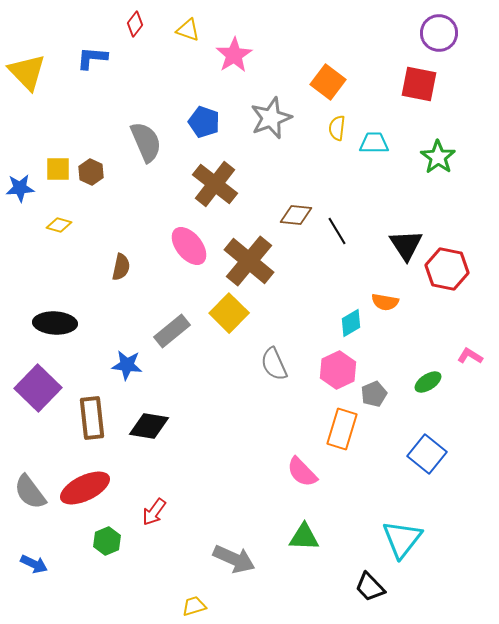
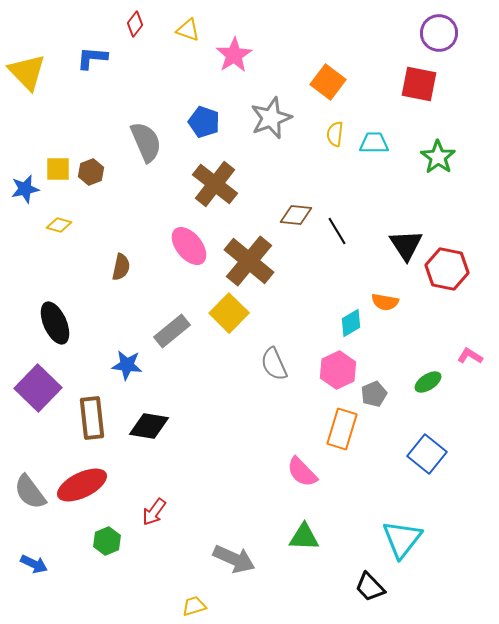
yellow semicircle at (337, 128): moved 2 px left, 6 px down
brown hexagon at (91, 172): rotated 15 degrees clockwise
blue star at (20, 188): moved 5 px right, 1 px down; rotated 8 degrees counterclockwise
black ellipse at (55, 323): rotated 63 degrees clockwise
red ellipse at (85, 488): moved 3 px left, 3 px up
